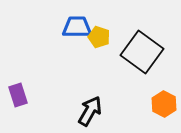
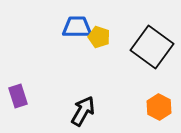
black square: moved 10 px right, 5 px up
purple rectangle: moved 1 px down
orange hexagon: moved 5 px left, 3 px down
black arrow: moved 7 px left
